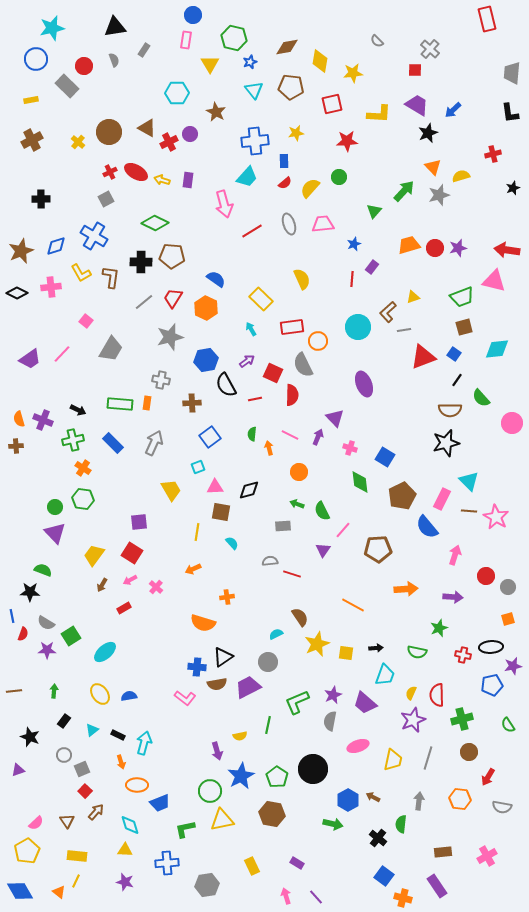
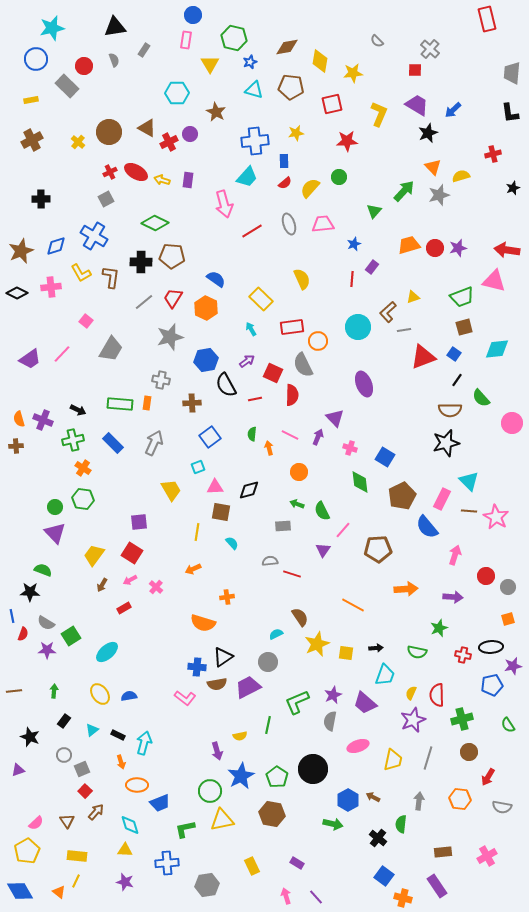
cyan triangle at (254, 90): rotated 36 degrees counterclockwise
yellow L-shape at (379, 114): rotated 70 degrees counterclockwise
cyan ellipse at (105, 652): moved 2 px right
